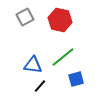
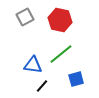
green line: moved 2 px left, 3 px up
black line: moved 2 px right
